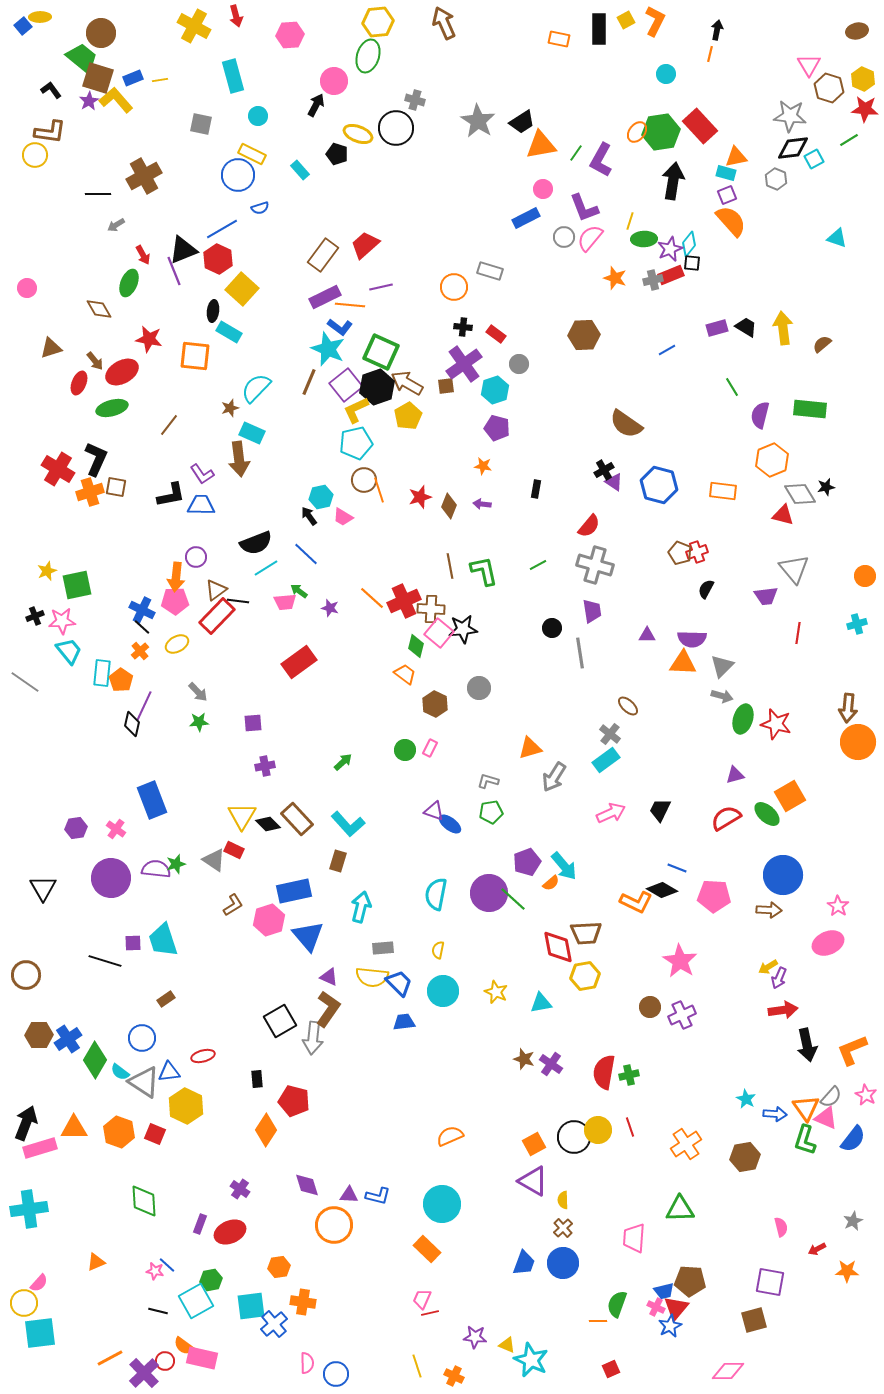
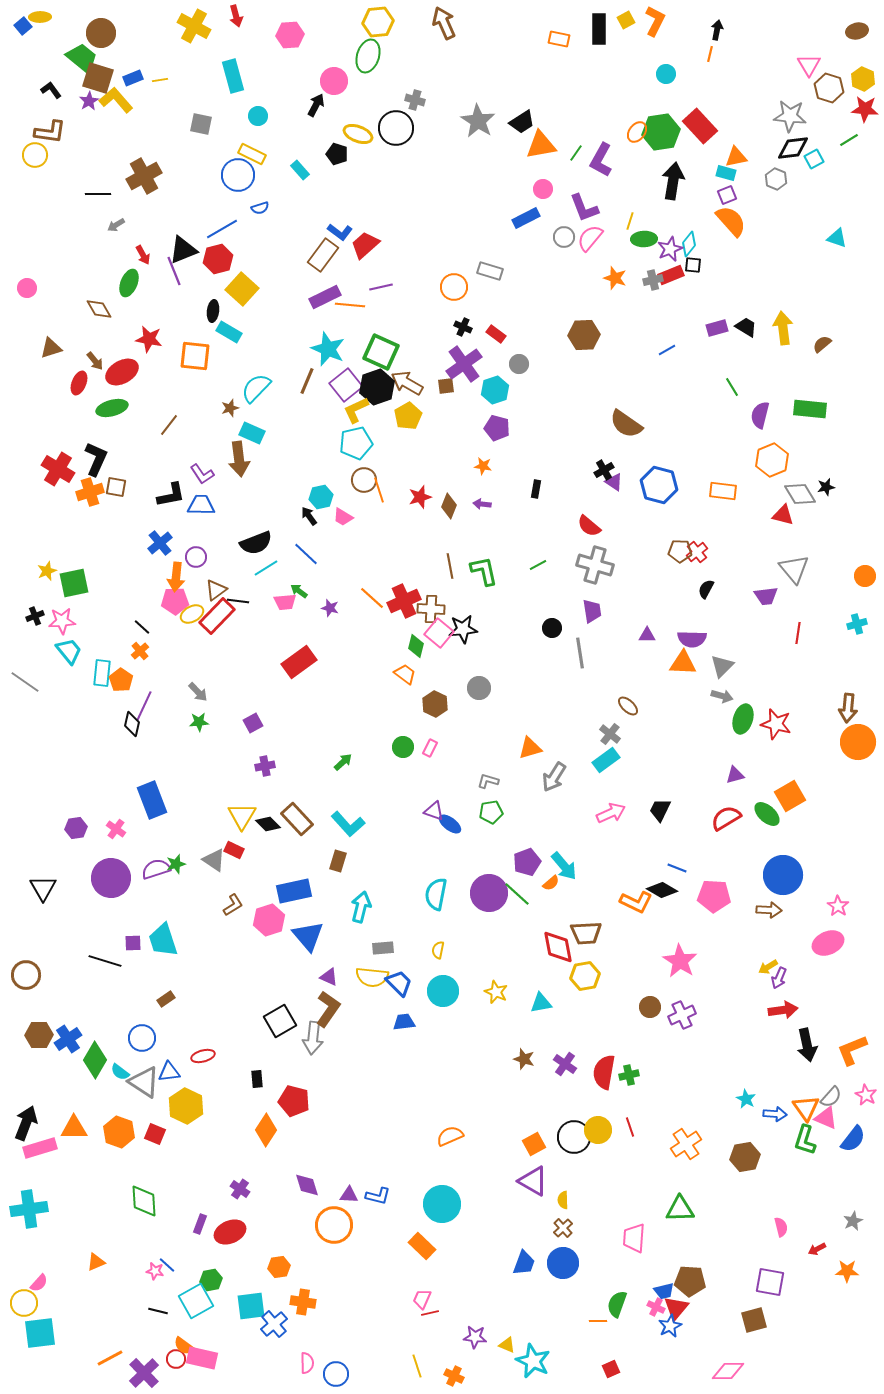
red hexagon at (218, 259): rotated 20 degrees clockwise
black square at (692, 263): moved 1 px right, 2 px down
blue L-shape at (340, 327): moved 95 px up
black cross at (463, 327): rotated 18 degrees clockwise
brown line at (309, 382): moved 2 px left, 1 px up
red semicircle at (589, 526): rotated 90 degrees clockwise
red cross at (697, 552): rotated 20 degrees counterclockwise
brown pentagon at (680, 553): moved 2 px up; rotated 20 degrees counterclockwise
green square at (77, 585): moved 3 px left, 2 px up
blue cross at (142, 610): moved 18 px right, 67 px up; rotated 25 degrees clockwise
yellow ellipse at (177, 644): moved 15 px right, 30 px up
purple square at (253, 723): rotated 24 degrees counterclockwise
green circle at (405, 750): moved 2 px left, 3 px up
purple semicircle at (156, 869): rotated 24 degrees counterclockwise
green line at (513, 899): moved 4 px right, 5 px up
purple cross at (551, 1064): moved 14 px right
orange rectangle at (427, 1249): moved 5 px left, 3 px up
cyan star at (531, 1360): moved 2 px right, 1 px down
red circle at (165, 1361): moved 11 px right, 2 px up
